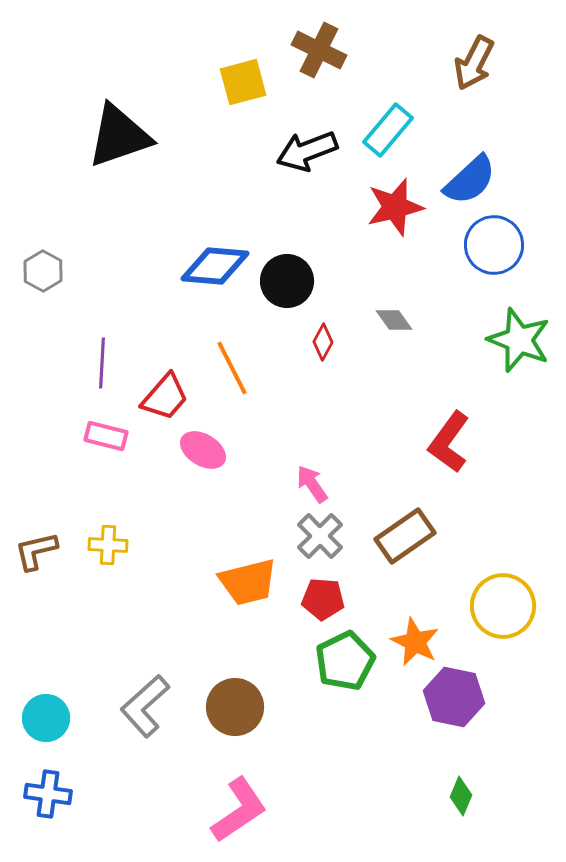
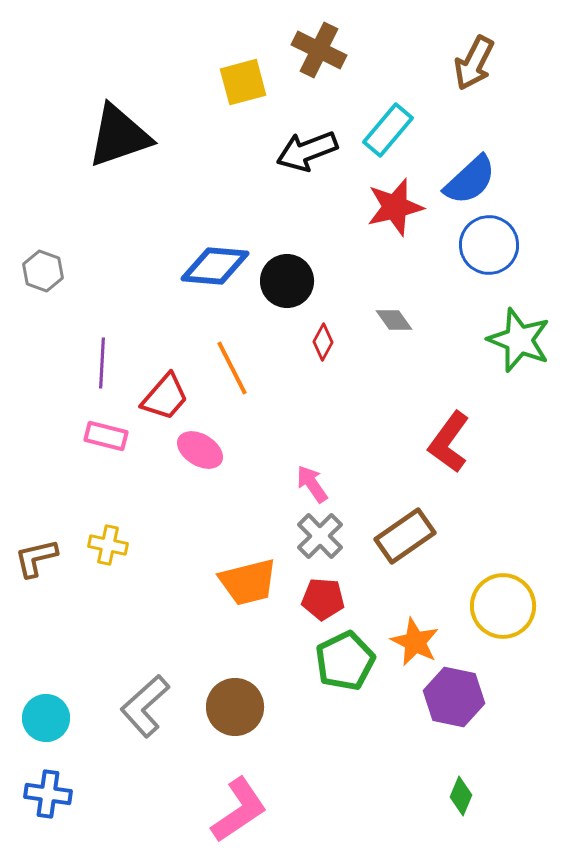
blue circle: moved 5 px left
gray hexagon: rotated 9 degrees counterclockwise
pink ellipse: moved 3 px left
yellow cross: rotated 9 degrees clockwise
brown L-shape: moved 7 px down
